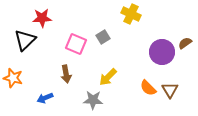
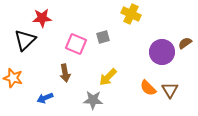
gray square: rotated 16 degrees clockwise
brown arrow: moved 1 px left, 1 px up
